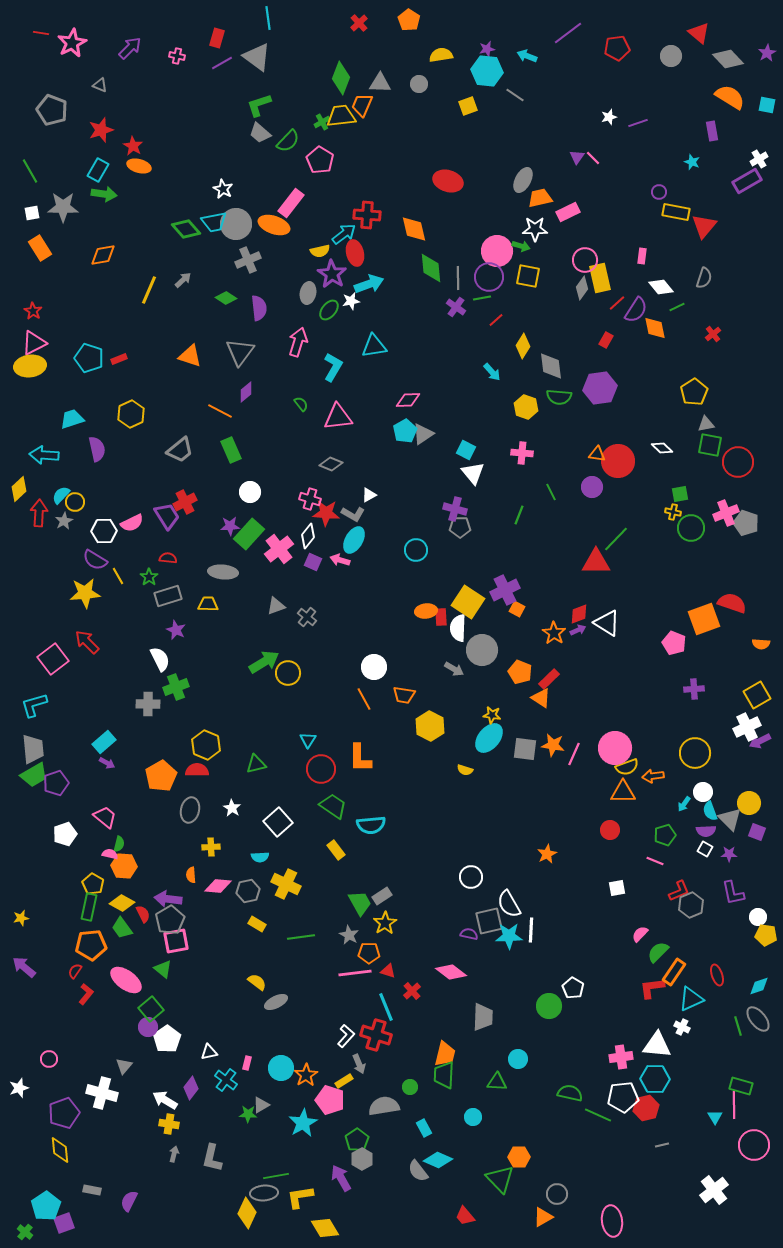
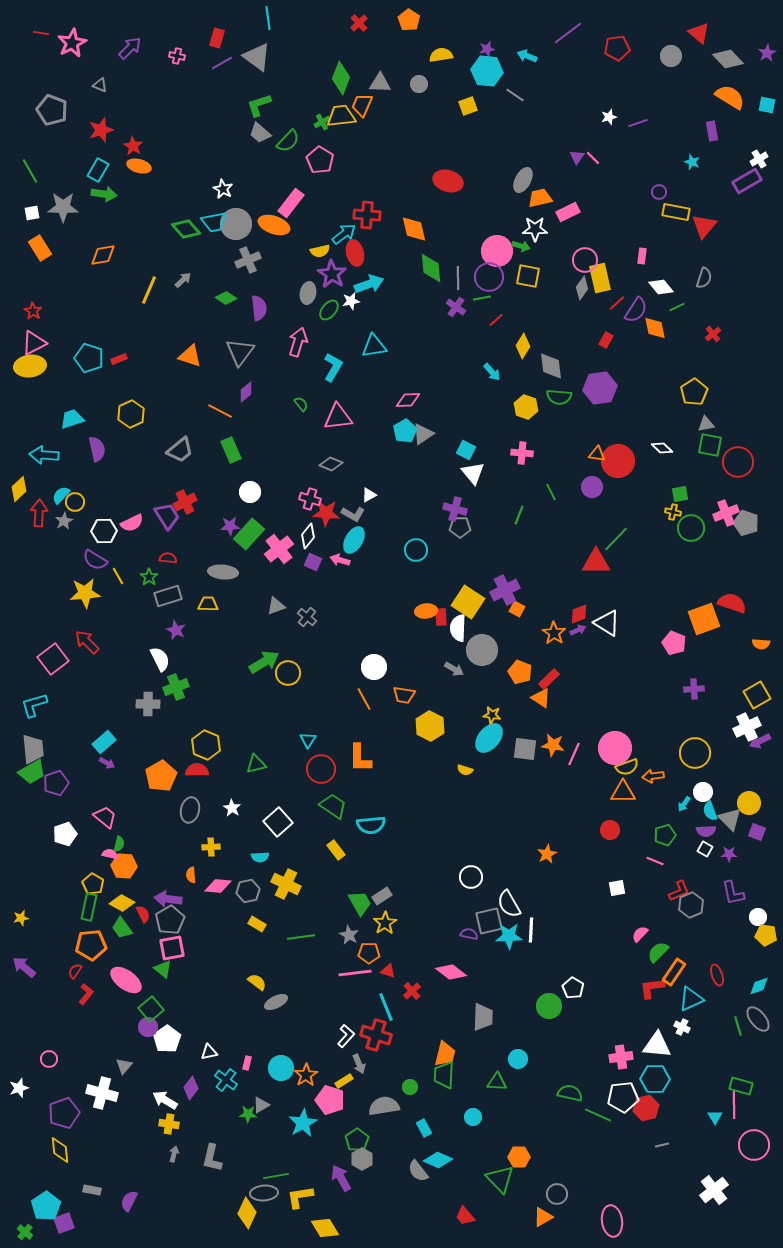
green trapezoid at (34, 775): moved 2 px left, 3 px up
pink square at (176, 941): moved 4 px left, 7 px down
